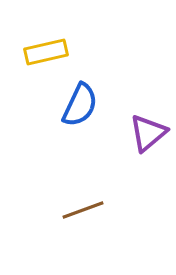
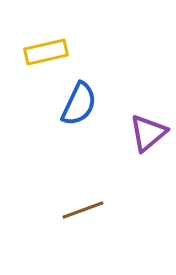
blue semicircle: moved 1 px left, 1 px up
